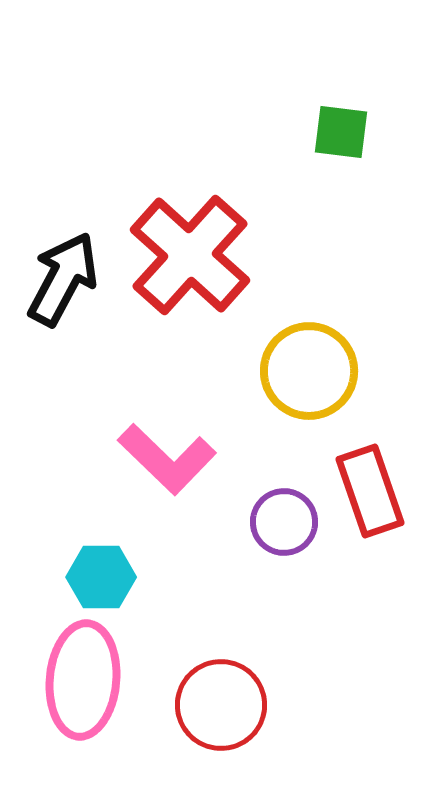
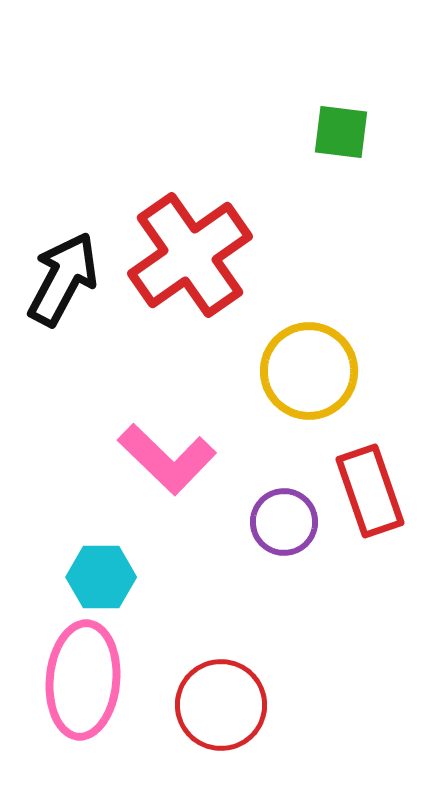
red cross: rotated 13 degrees clockwise
